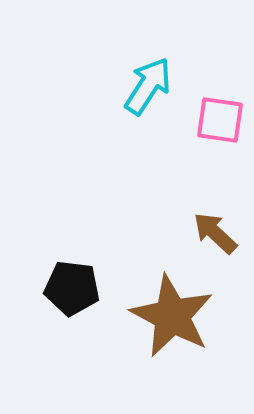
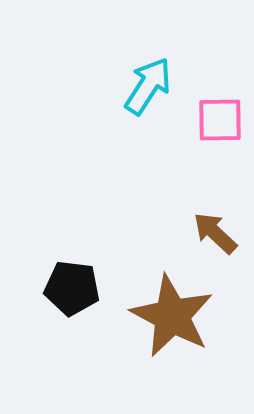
pink square: rotated 9 degrees counterclockwise
